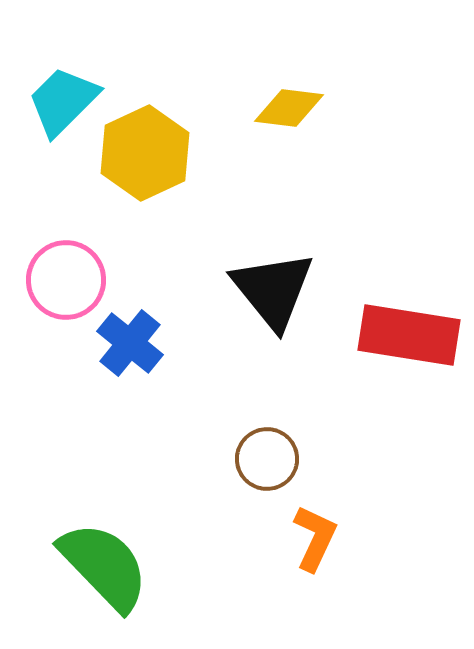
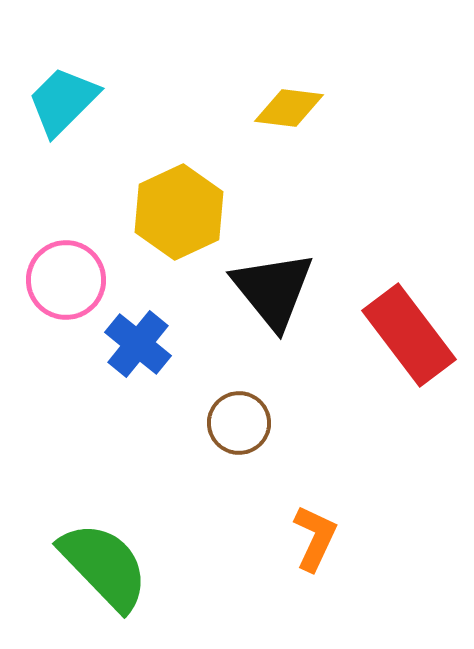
yellow hexagon: moved 34 px right, 59 px down
red rectangle: rotated 44 degrees clockwise
blue cross: moved 8 px right, 1 px down
brown circle: moved 28 px left, 36 px up
